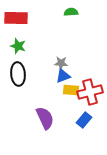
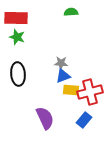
green star: moved 1 px left, 9 px up
